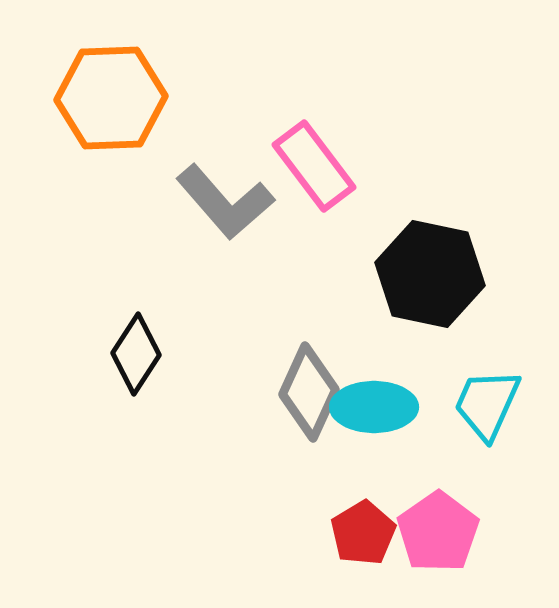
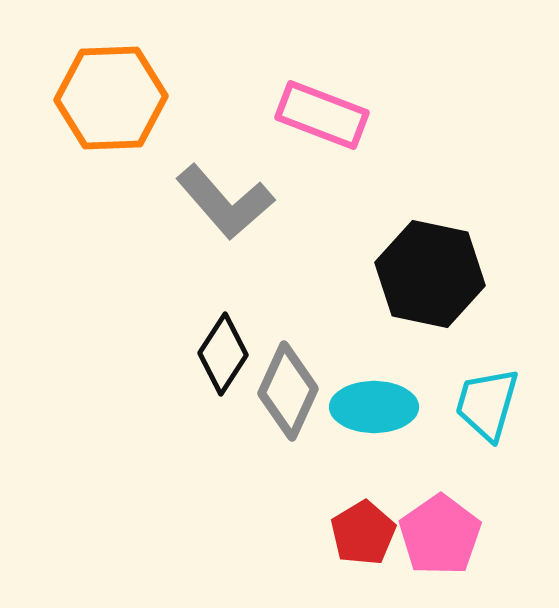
pink rectangle: moved 8 px right, 51 px up; rotated 32 degrees counterclockwise
black diamond: moved 87 px right
gray diamond: moved 21 px left, 1 px up
cyan trapezoid: rotated 8 degrees counterclockwise
pink pentagon: moved 2 px right, 3 px down
